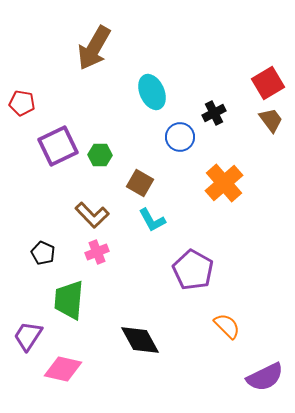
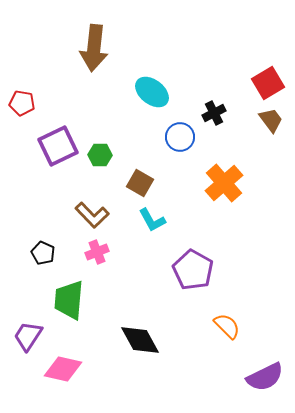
brown arrow: rotated 24 degrees counterclockwise
cyan ellipse: rotated 28 degrees counterclockwise
